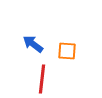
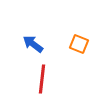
orange square: moved 12 px right, 7 px up; rotated 18 degrees clockwise
